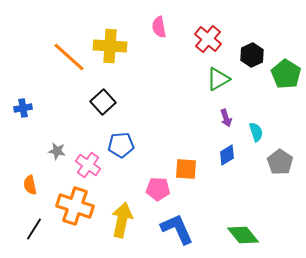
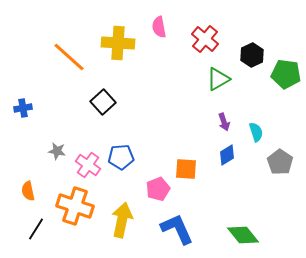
red cross: moved 3 px left
yellow cross: moved 8 px right, 3 px up
green pentagon: rotated 24 degrees counterclockwise
purple arrow: moved 2 px left, 4 px down
blue pentagon: moved 12 px down
orange semicircle: moved 2 px left, 6 px down
pink pentagon: rotated 25 degrees counterclockwise
black line: moved 2 px right
